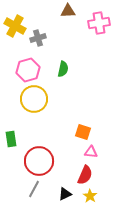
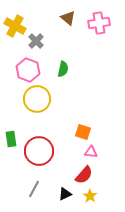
brown triangle: moved 7 px down; rotated 42 degrees clockwise
gray cross: moved 2 px left, 3 px down; rotated 28 degrees counterclockwise
pink hexagon: rotated 25 degrees counterclockwise
yellow circle: moved 3 px right
red circle: moved 10 px up
red semicircle: moved 1 px left; rotated 18 degrees clockwise
